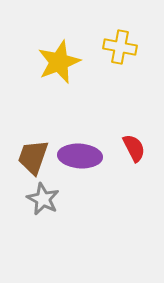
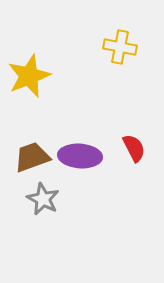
yellow star: moved 30 px left, 14 px down
brown trapezoid: moved 1 px left; rotated 51 degrees clockwise
